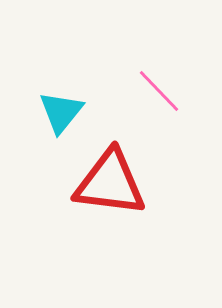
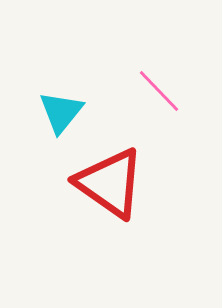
red triangle: rotated 28 degrees clockwise
